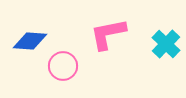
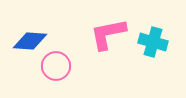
cyan cross: moved 13 px left, 2 px up; rotated 28 degrees counterclockwise
pink circle: moved 7 px left
